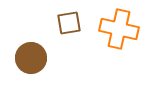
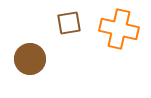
brown circle: moved 1 px left, 1 px down
